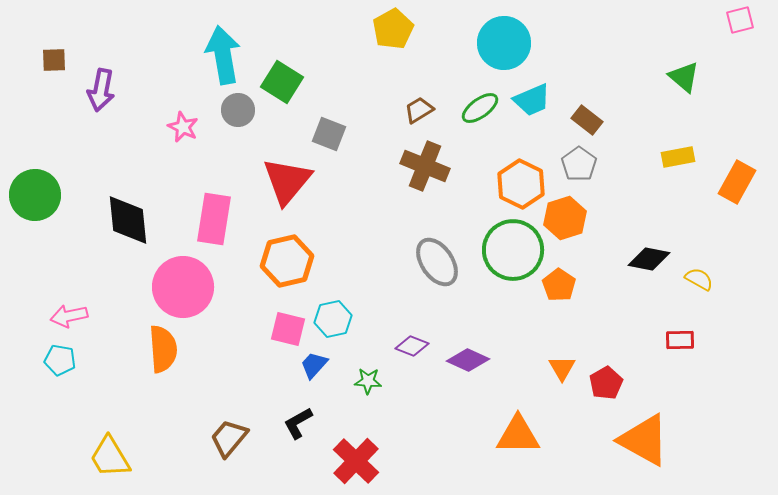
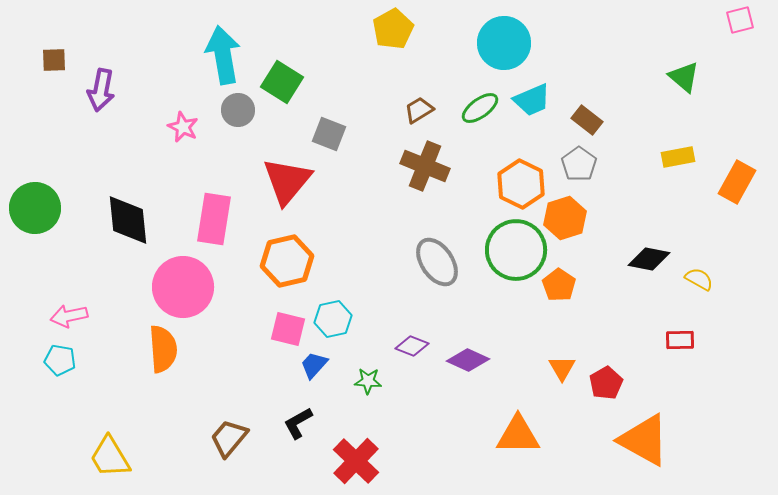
green circle at (35, 195): moved 13 px down
green circle at (513, 250): moved 3 px right
